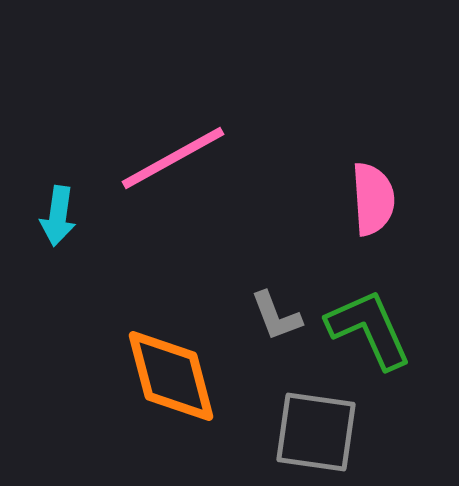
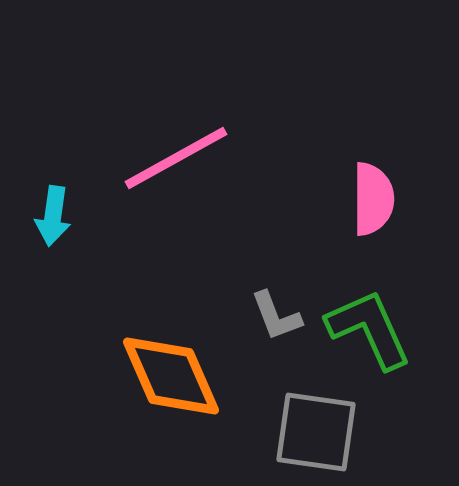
pink line: moved 3 px right
pink semicircle: rotated 4 degrees clockwise
cyan arrow: moved 5 px left
orange diamond: rotated 9 degrees counterclockwise
